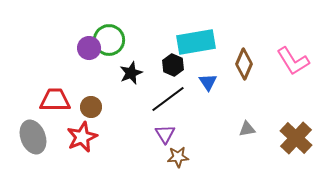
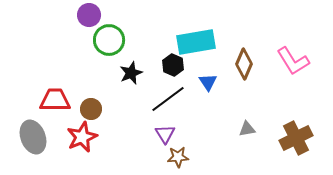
purple circle: moved 33 px up
brown circle: moved 2 px down
brown cross: rotated 20 degrees clockwise
